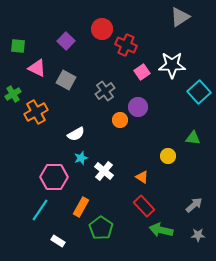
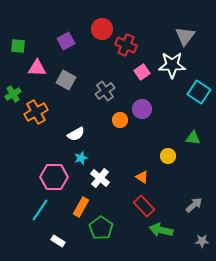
gray triangle: moved 5 px right, 19 px down; rotated 20 degrees counterclockwise
purple square: rotated 18 degrees clockwise
pink triangle: rotated 24 degrees counterclockwise
cyan square: rotated 15 degrees counterclockwise
purple circle: moved 4 px right, 2 px down
white cross: moved 4 px left, 7 px down
gray star: moved 4 px right, 6 px down
